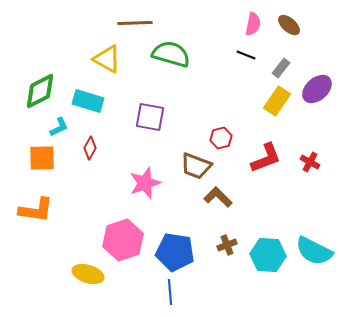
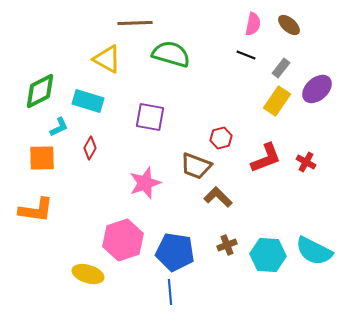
red cross: moved 4 px left
